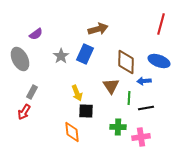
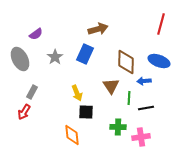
gray star: moved 6 px left, 1 px down
black square: moved 1 px down
orange diamond: moved 3 px down
